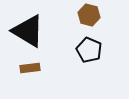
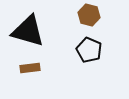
black triangle: rotated 15 degrees counterclockwise
